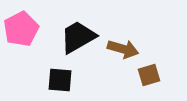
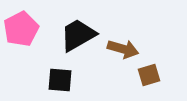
black trapezoid: moved 2 px up
